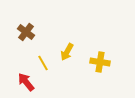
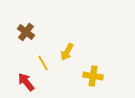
yellow cross: moved 7 px left, 14 px down
